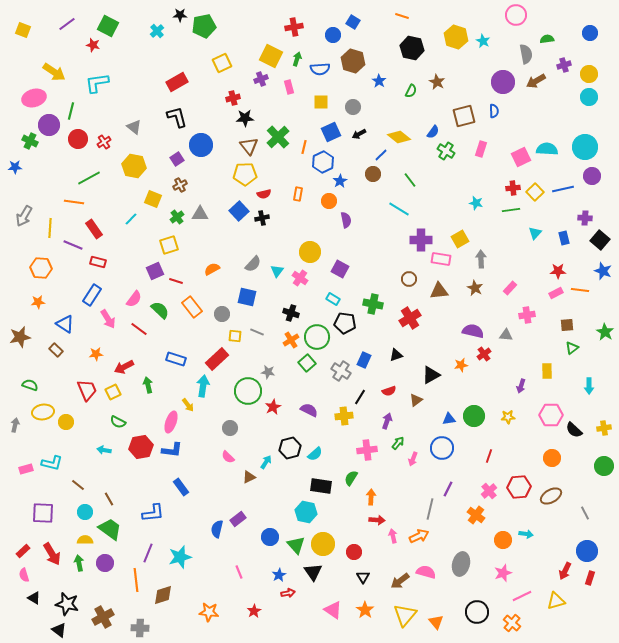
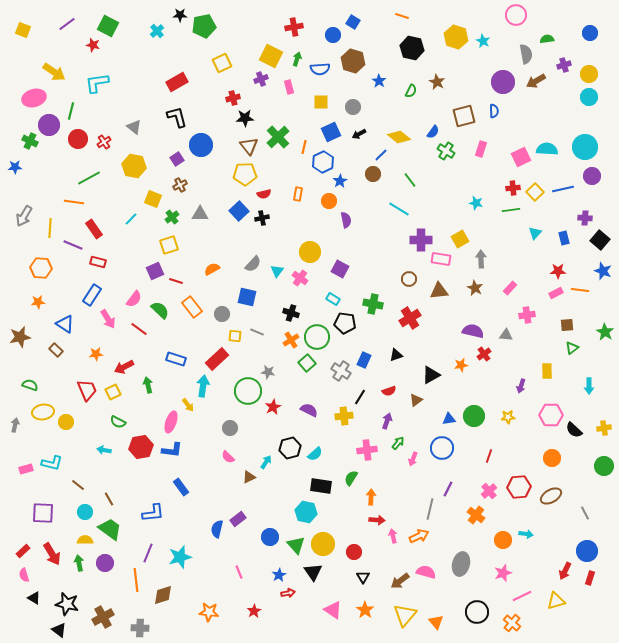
green cross at (177, 217): moved 5 px left
